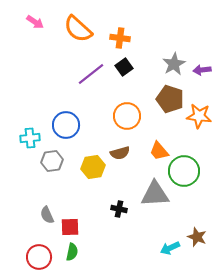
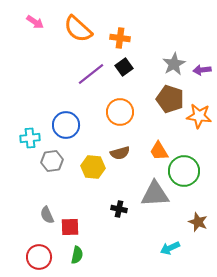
orange circle: moved 7 px left, 4 px up
orange trapezoid: rotated 10 degrees clockwise
yellow hexagon: rotated 15 degrees clockwise
brown star: moved 1 px right, 15 px up
green semicircle: moved 5 px right, 3 px down
